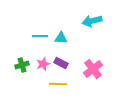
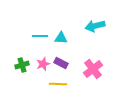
cyan arrow: moved 3 px right, 5 px down
